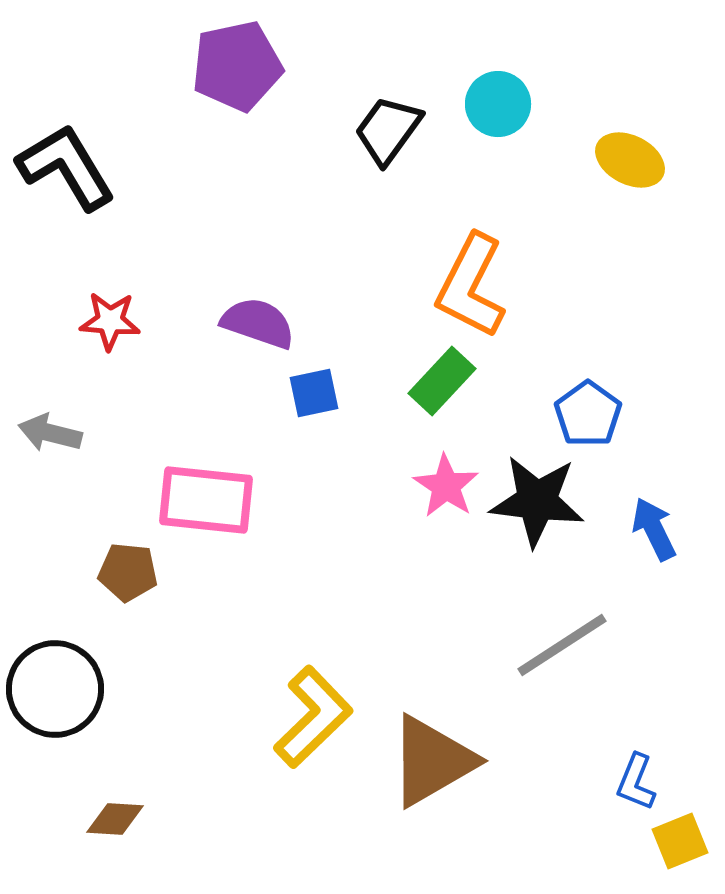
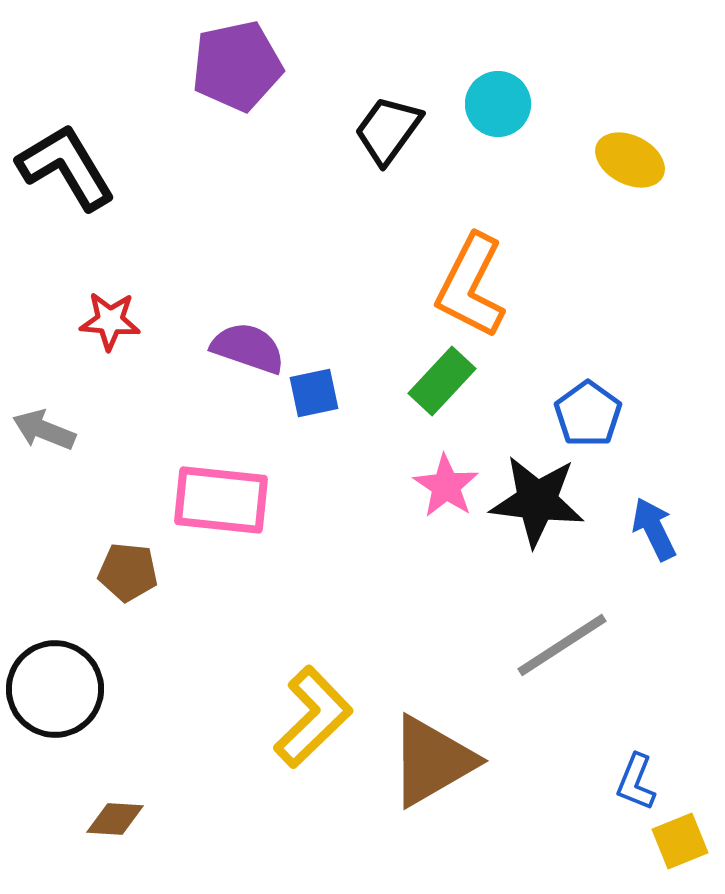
purple semicircle: moved 10 px left, 25 px down
gray arrow: moved 6 px left, 3 px up; rotated 8 degrees clockwise
pink rectangle: moved 15 px right
